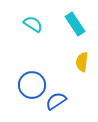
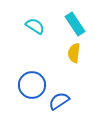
cyan semicircle: moved 2 px right, 2 px down
yellow semicircle: moved 8 px left, 9 px up
blue semicircle: moved 3 px right
